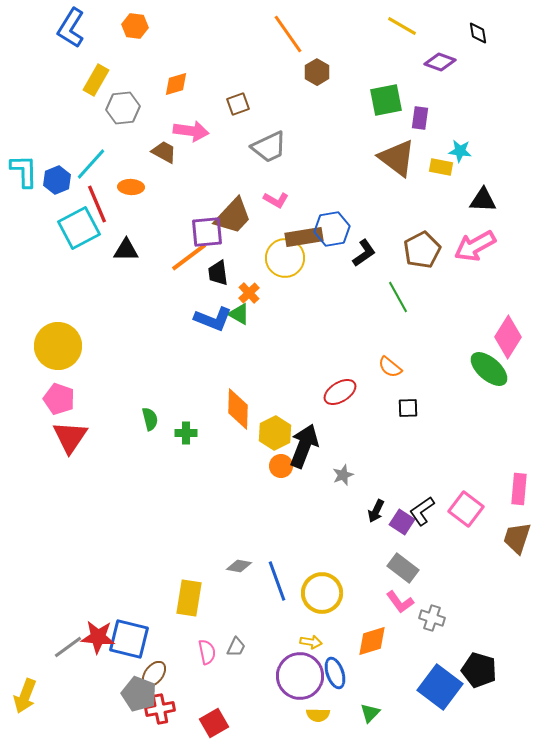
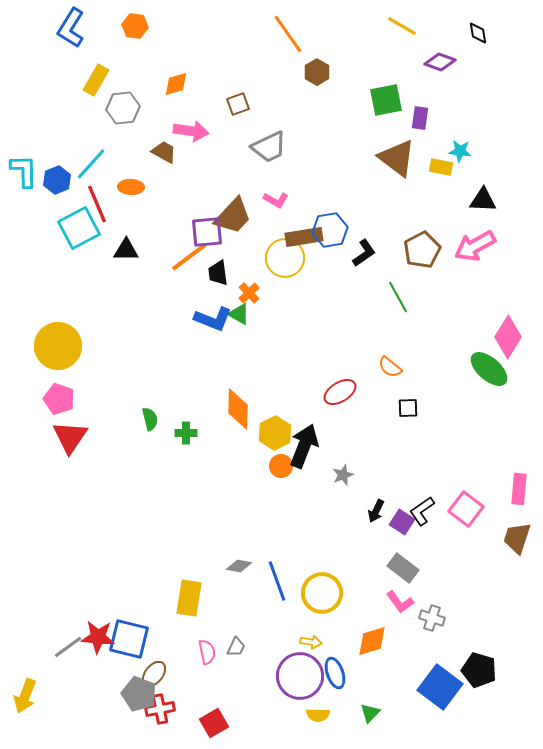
blue hexagon at (332, 229): moved 2 px left, 1 px down
